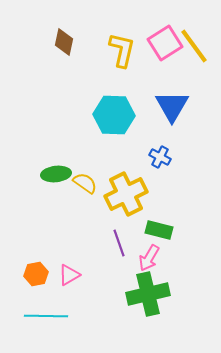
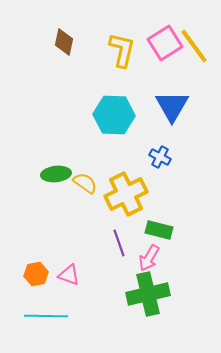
pink triangle: rotated 50 degrees clockwise
